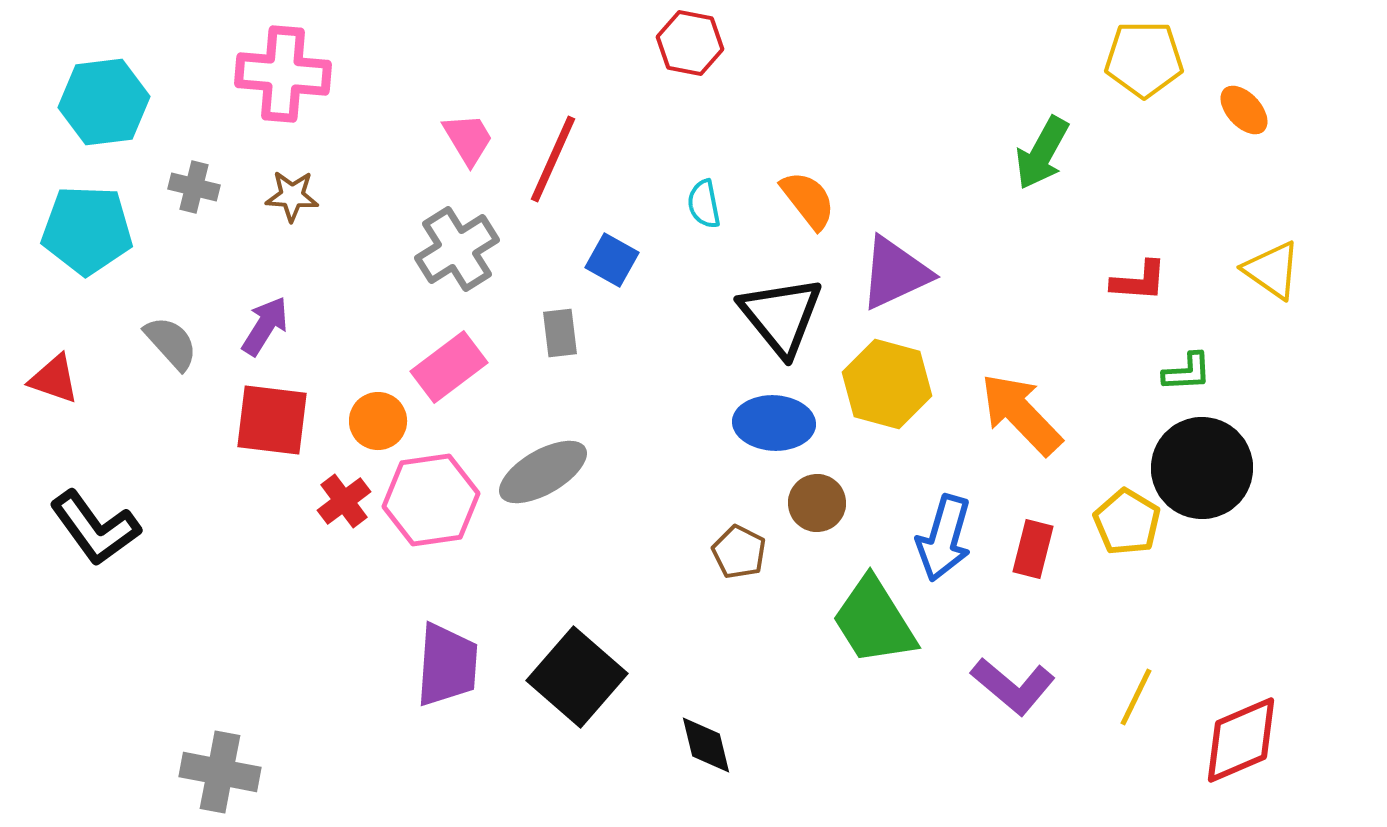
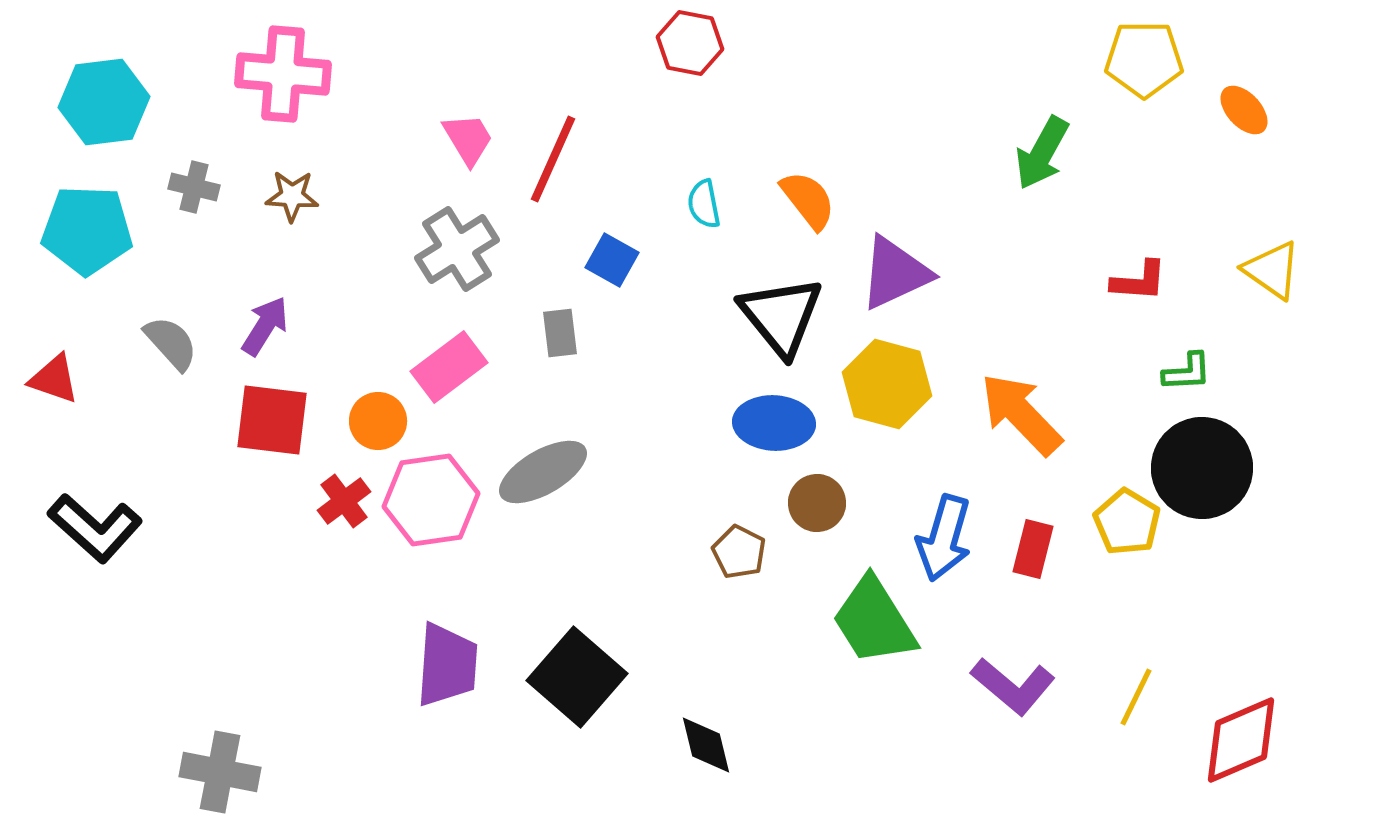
black L-shape at (95, 528): rotated 12 degrees counterclockwise
